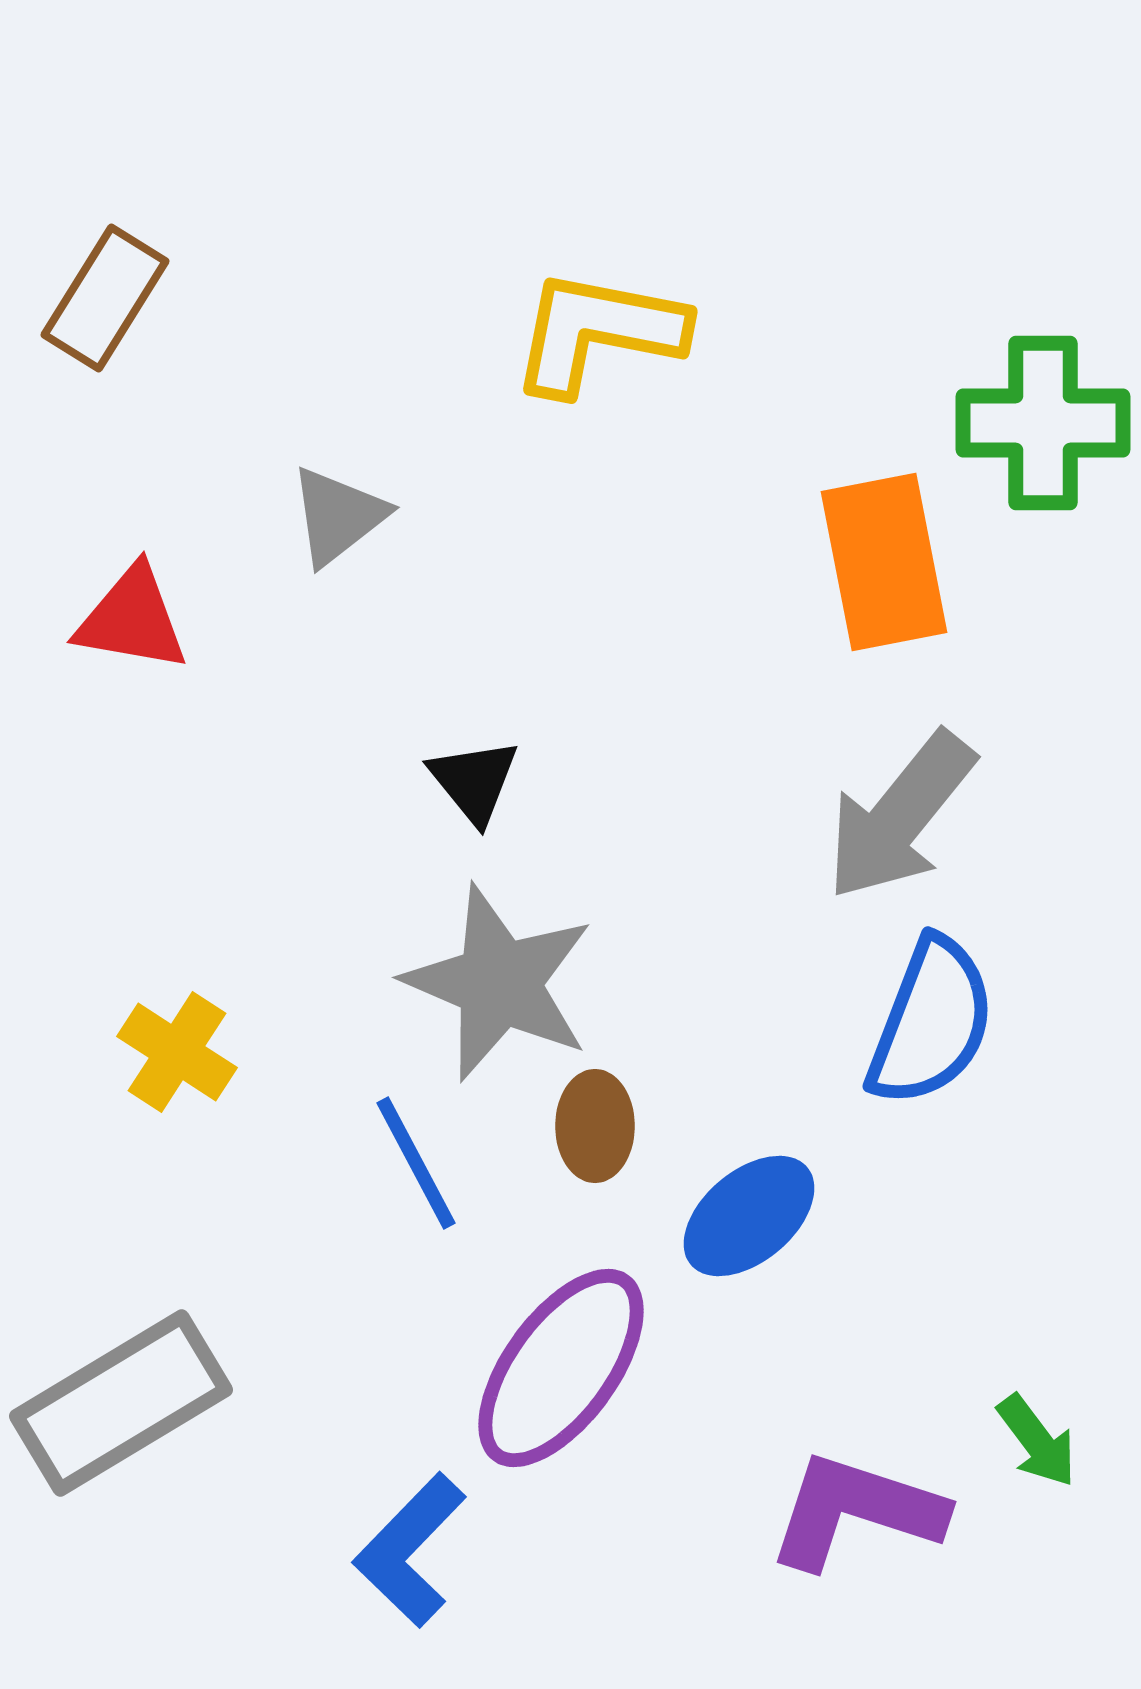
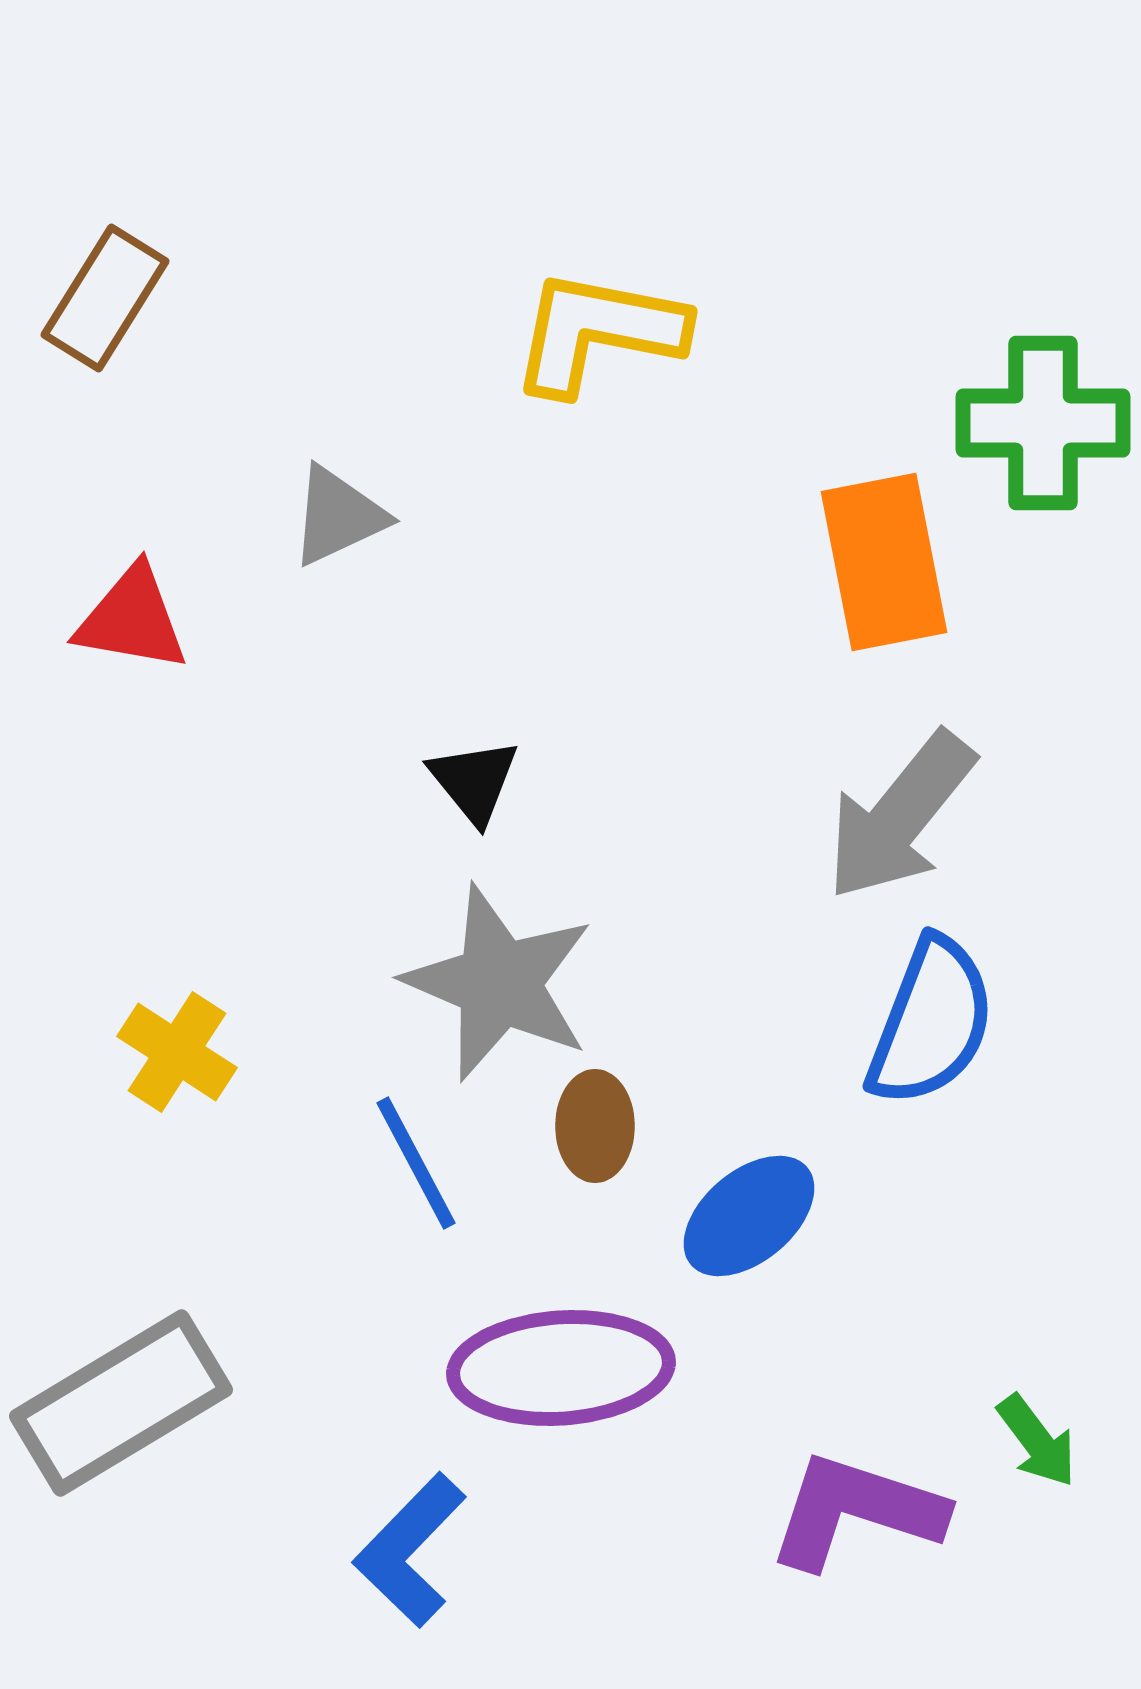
gray triangle: rotated 13 degrees clockwise
purple ellipse: rotated 50 degrees clockwise
